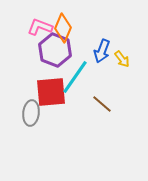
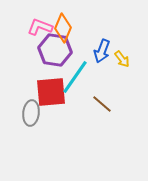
purple hexagon: rotated 12 degrees counterclockwise
